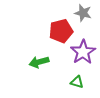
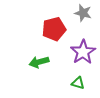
red pentagon: moved 7 px left, 2 px up
green triangle: moved 1 px right, 1 px down
